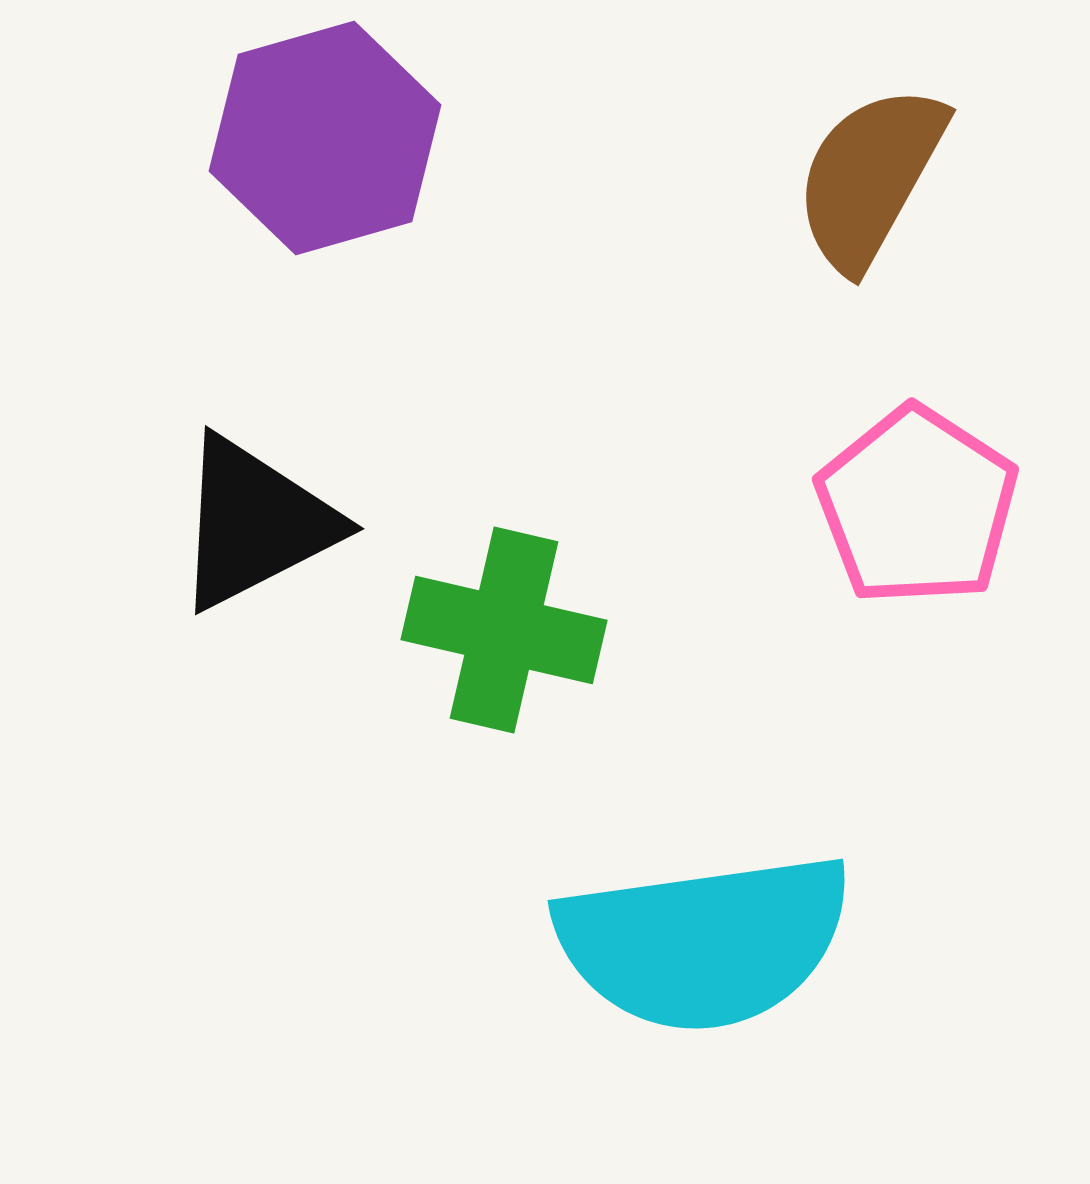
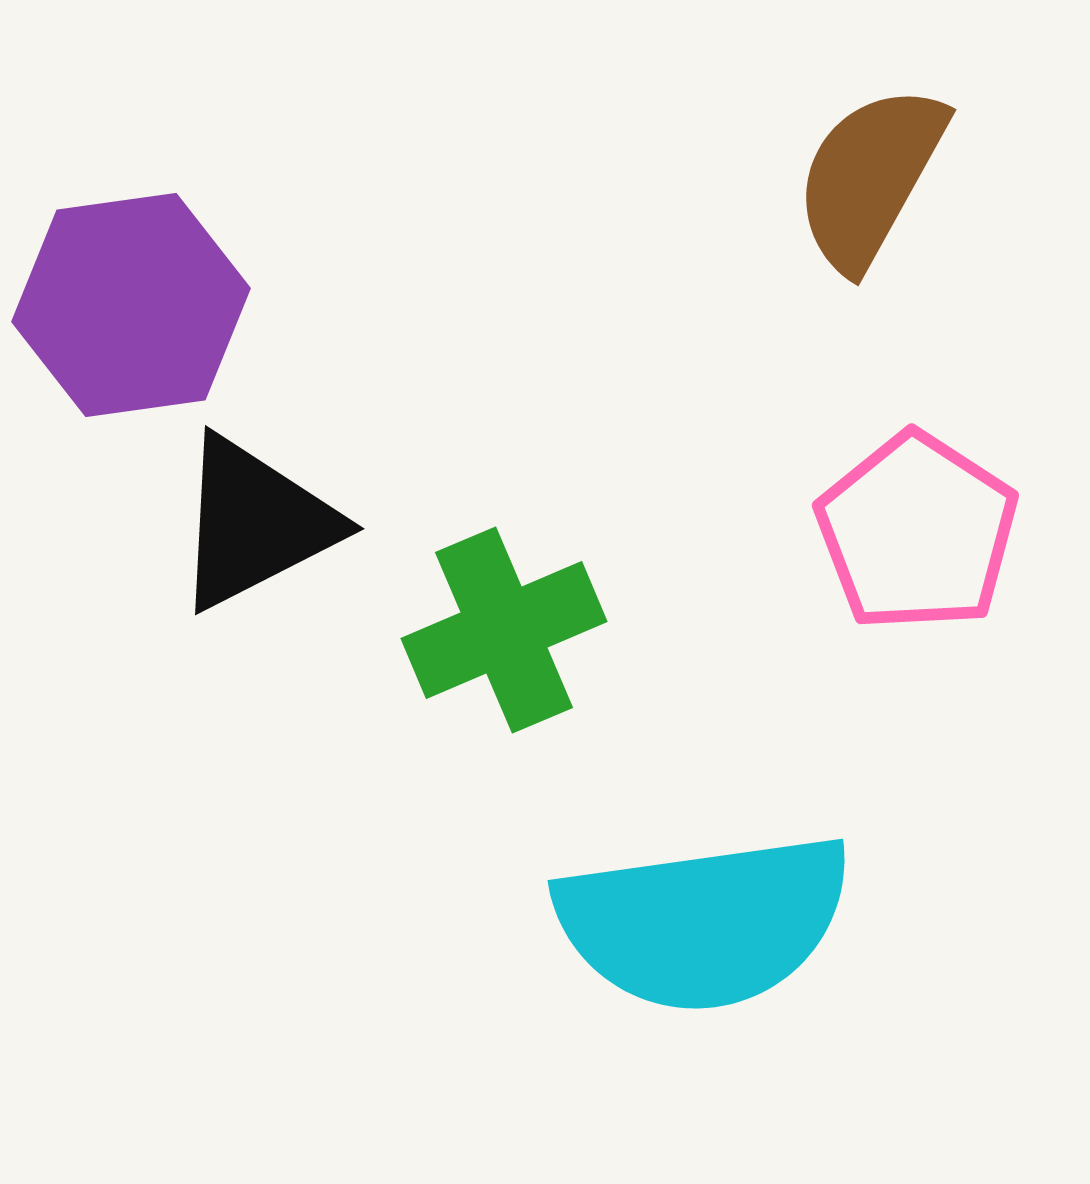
purple hexagon: moved 194 px left, 167 px down; rotated 8 degrees clockwise
pink pentagon: moved 26 px down
green cross: rotated 36 degrees counterclockwise
cyan semicircle: moved 20 px up
